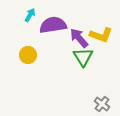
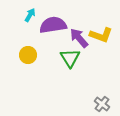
green triangle: moved 13 px left, 1 px down
